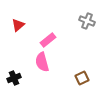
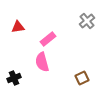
gray cross: rotated 28 degrees clockwise
red triangle: moved 2 px down; rotated 32 degrees clockwise
pink rectangle: moved 1 px up
